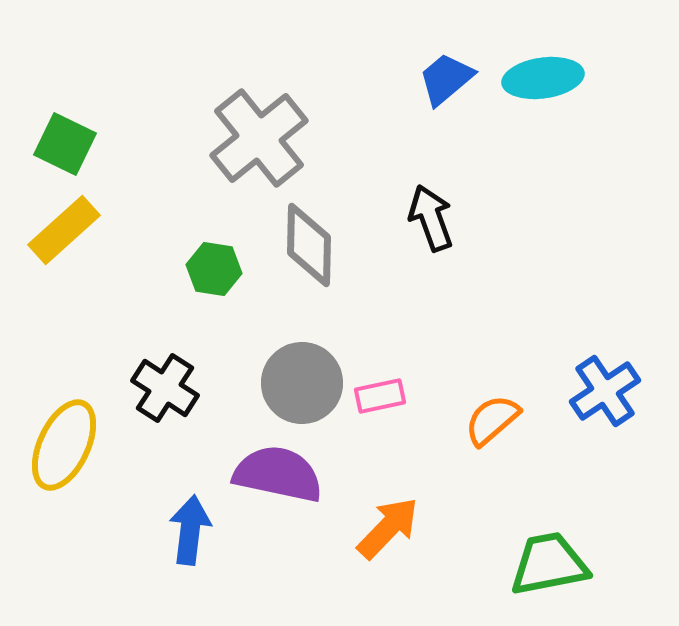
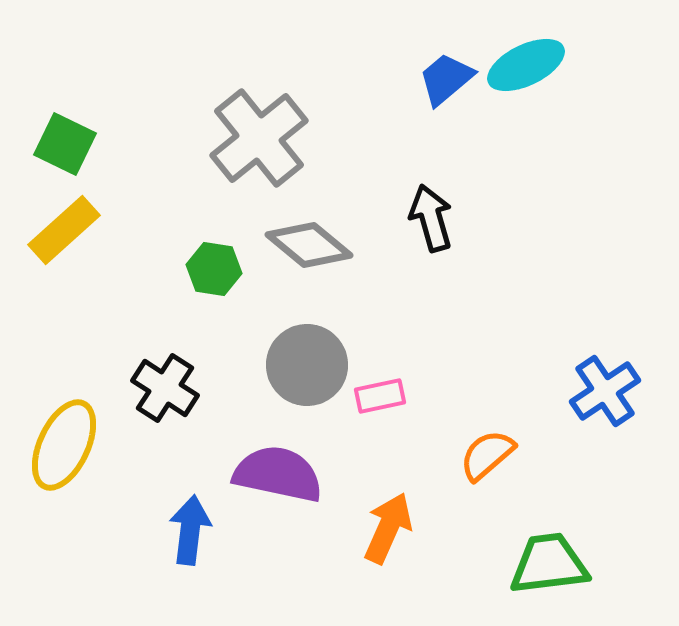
cyan ellipse: moved 17 px left, 13 px up; rotated 18 degrees counterclockwise
black arrow: rotated 4 degrees clockwise
gray diamond: rotated 52 degrees counterclockwise
gray circle: moved 5 px right, 18 px up
orange semicircle: moved 5 px left, 35 px down
orange arrow: rotated 20 degrees counterclockwise
green trapezoid: rotated 4 degrees clockwise
